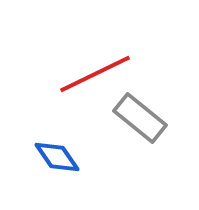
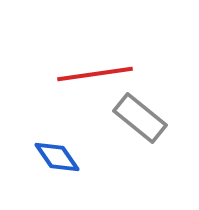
red line: rotated 18 degrees clockwise
